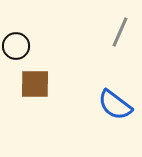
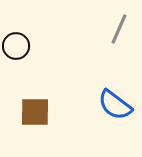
gray line: moved 1 px left, 3 px up
brown square: moved 28 px down
